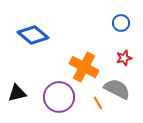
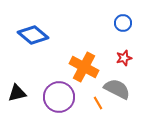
blue circle: moved 2 px right
